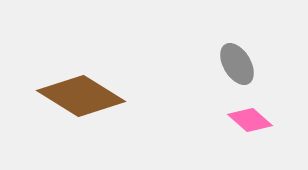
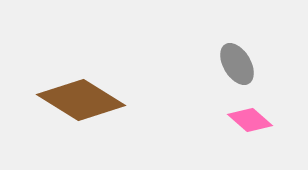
brown diamond: moved 4 px down
